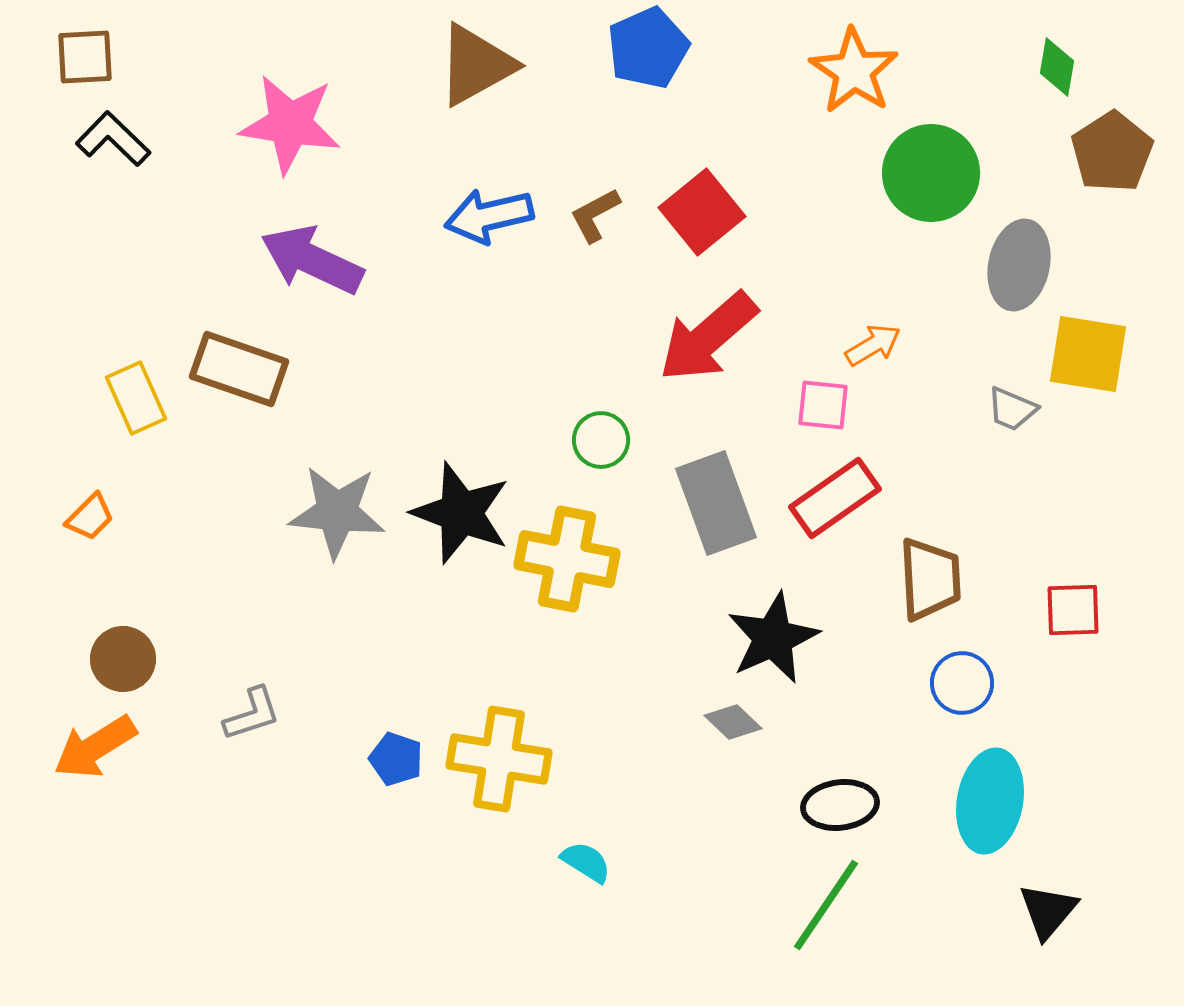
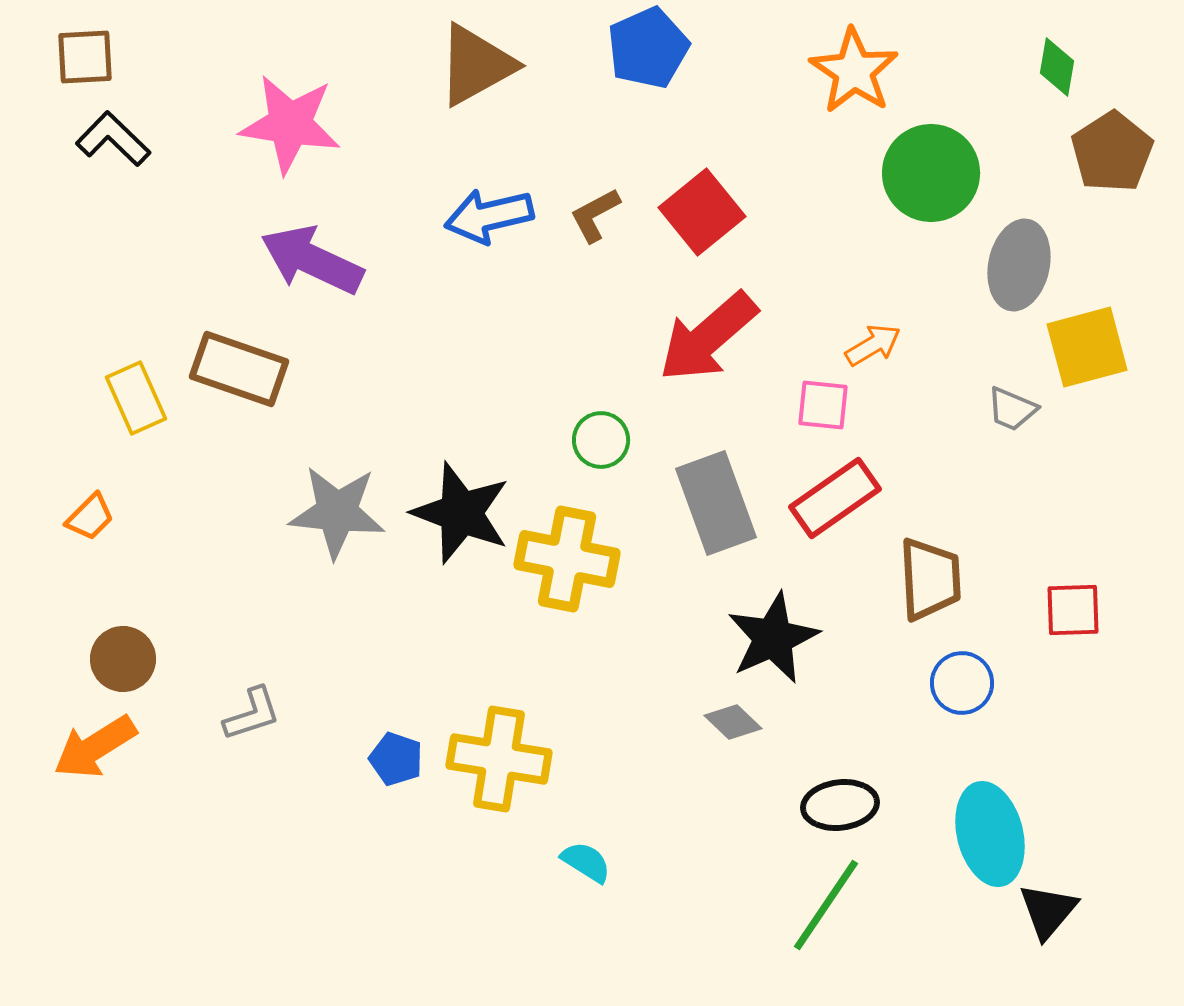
yellow square at (1088, 354): moved 1 px left, 7 px up; rotated 24 degrees counterclockwise
cyan ellipse at (990, 801): moved 33 px down; rotated 24 degrees counterclockwise
